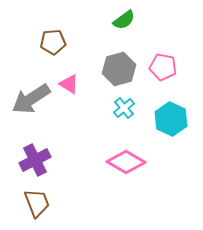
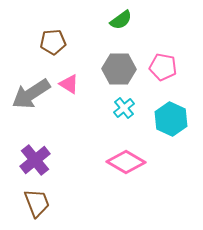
green semicircle: moved 3 px left
gray hexagon: rotated 16 degrees clockwise
gray arrow: moved 5 px up
purple cross: rotated 12 degrees counterclockwise
